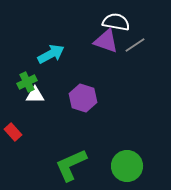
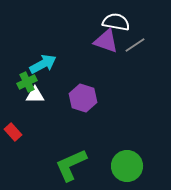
cyan arrow: moved 8 px left, 10 px down
